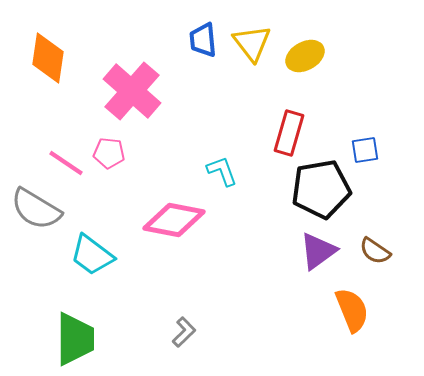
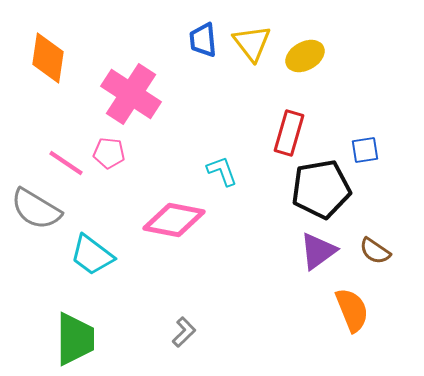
pink cross: moved 1 px left, 3 px down; rotated 8 degrees counterclockwise
